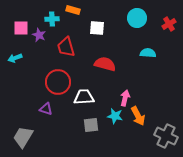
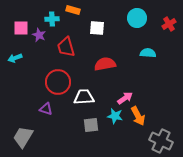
red semicircle: rotated 25 degrees counterclockwise
pink arrow: rotated 42 degrees clockwise
gray cross: moved 5 px left, 5 px down
